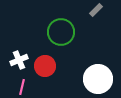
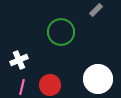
red circle: moved 5 px right, 19 px down
